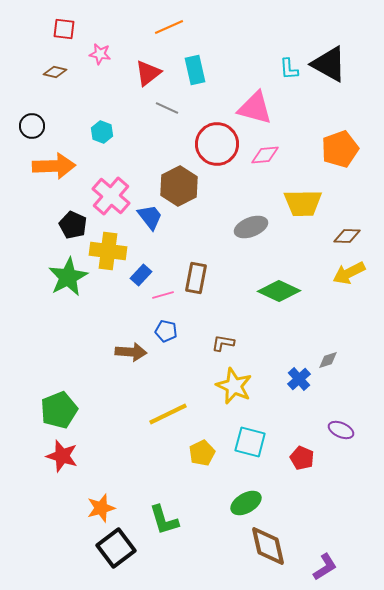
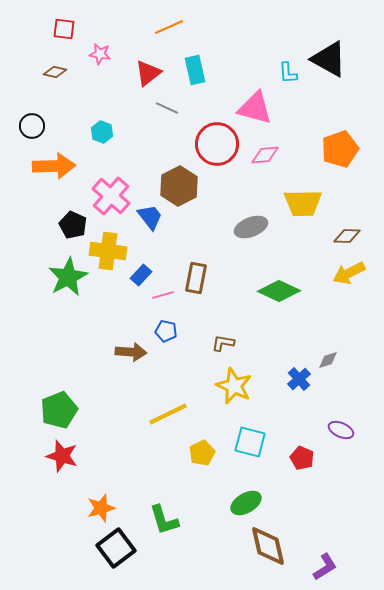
black triangle at (329, 64): moved 5 px up
cyan L-shape at (289, 69): moved 1 px left, 4 px down
